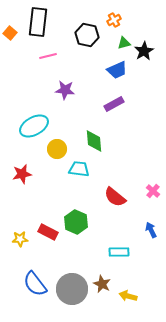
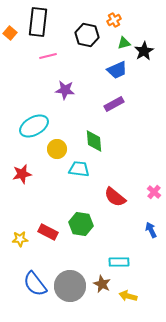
pink cross: moved 1 px right, 1 px down
green hexagon: moved 5 px right, 2 px down; rotated 15 degrees counterclockwise
cyan rectangle: moved 10 px down
gray circle: moved 2 px left, 3 px up
